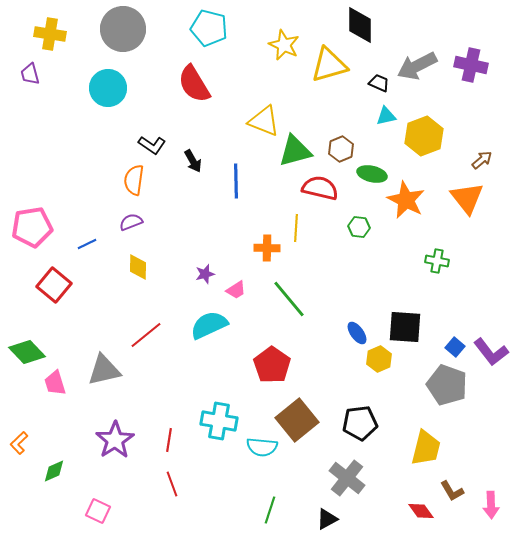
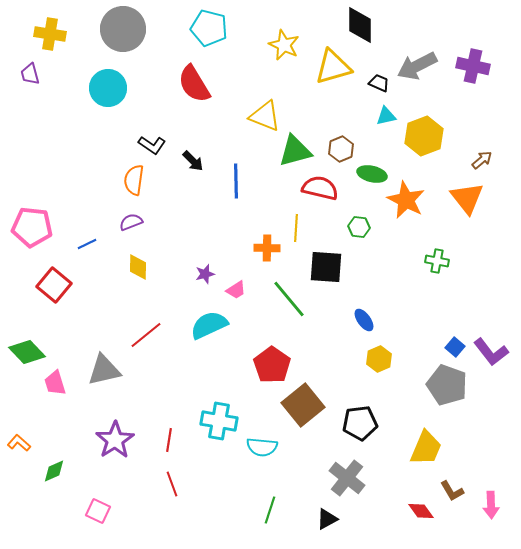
yellow triangle at (329, 65): moved 4 px right, 2 px down
purple cross at (471, 65): moved 2 px right, 1 px down
yellow triangle at (264, 121): moved 1 px right, 5 px up
black arrow at (193, 161): rotated 15 degrees counterclockwise
pink pentagon at (32, 227): rotated 15 degrees clockwise
black square at (405, 327): moved 79 px left, 60 px up
blue ellipse at (357, 333): moved 7 px right, 13 px up
brown square at (297, 420): moved 6 px right, 15 px up
orange L-shape at (19, 443): rotated 85 degrees clockwise
yellow trapezoid at (426, 448): rotated 9 degrees clockwise
